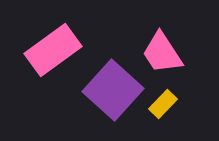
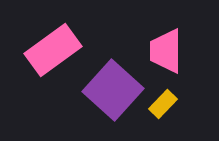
pink trapezoid: moved 4 px right, 2 px up; rotated 33 degrees clockwise
